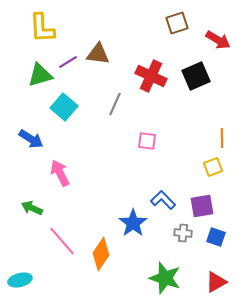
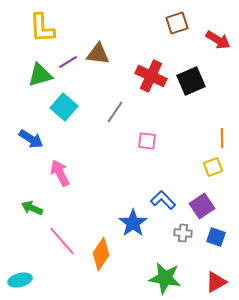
black square: moved 5 px left, 5 px down
gray line: moved 8 px down; rotated 10 degrees clockwise
purple square: rotated 25 degrees counterclockwise
green star: rotated 8 degrees counterclockwise
